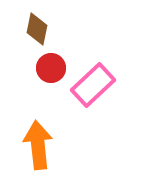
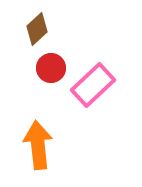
brown diamond: rotated 36 degrees clockwise
